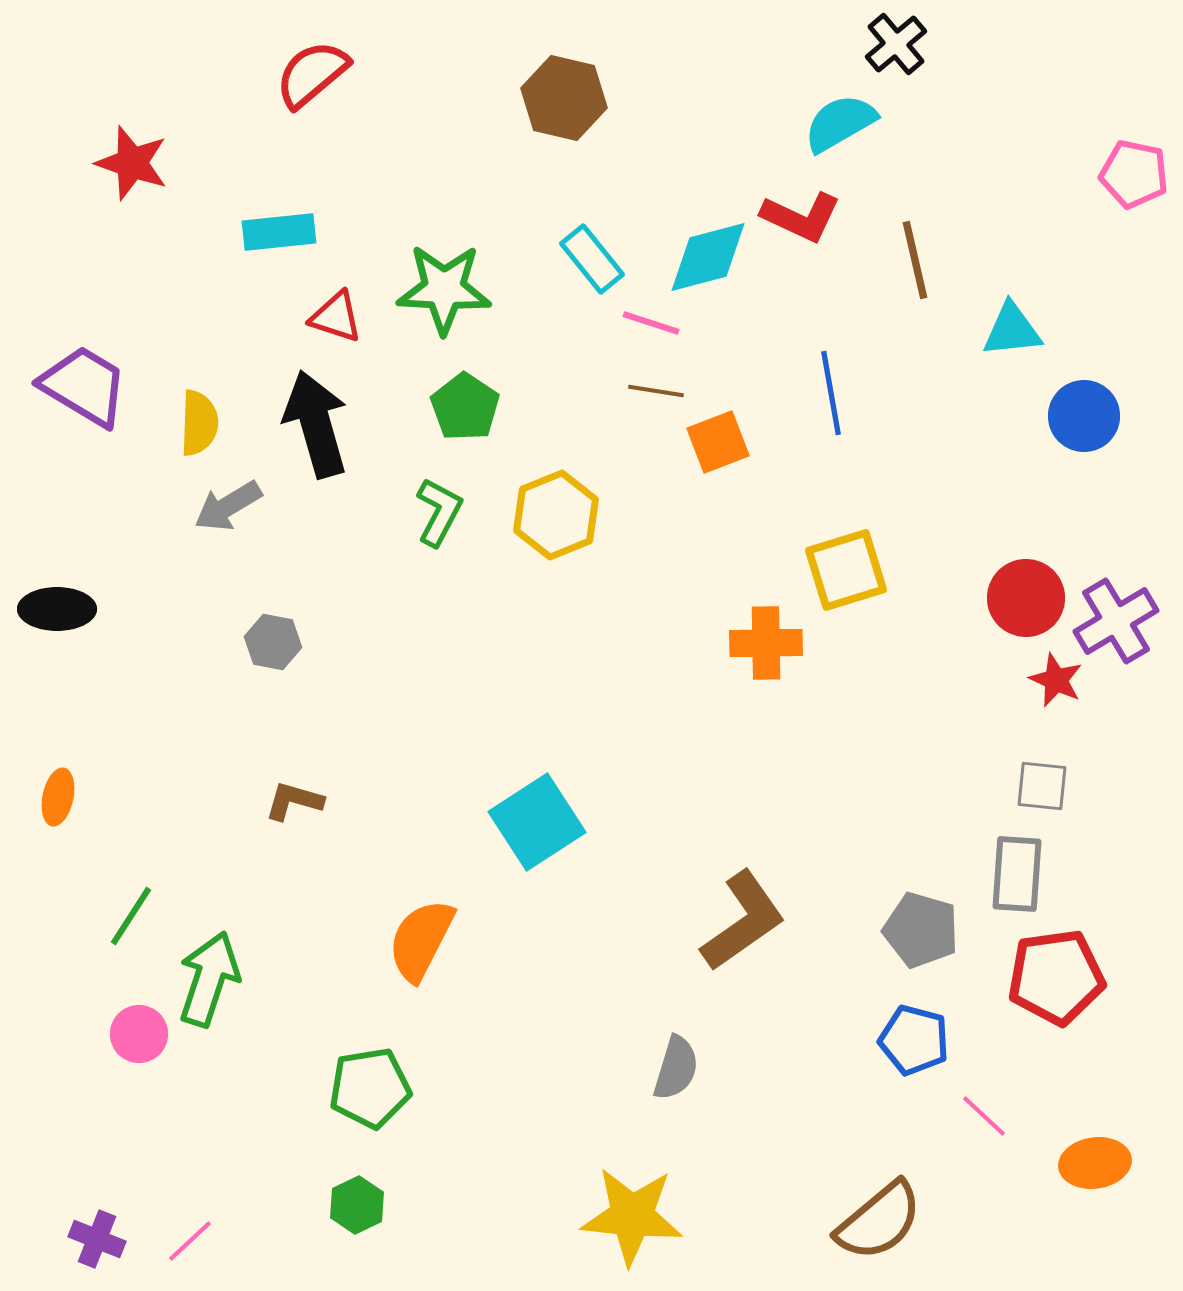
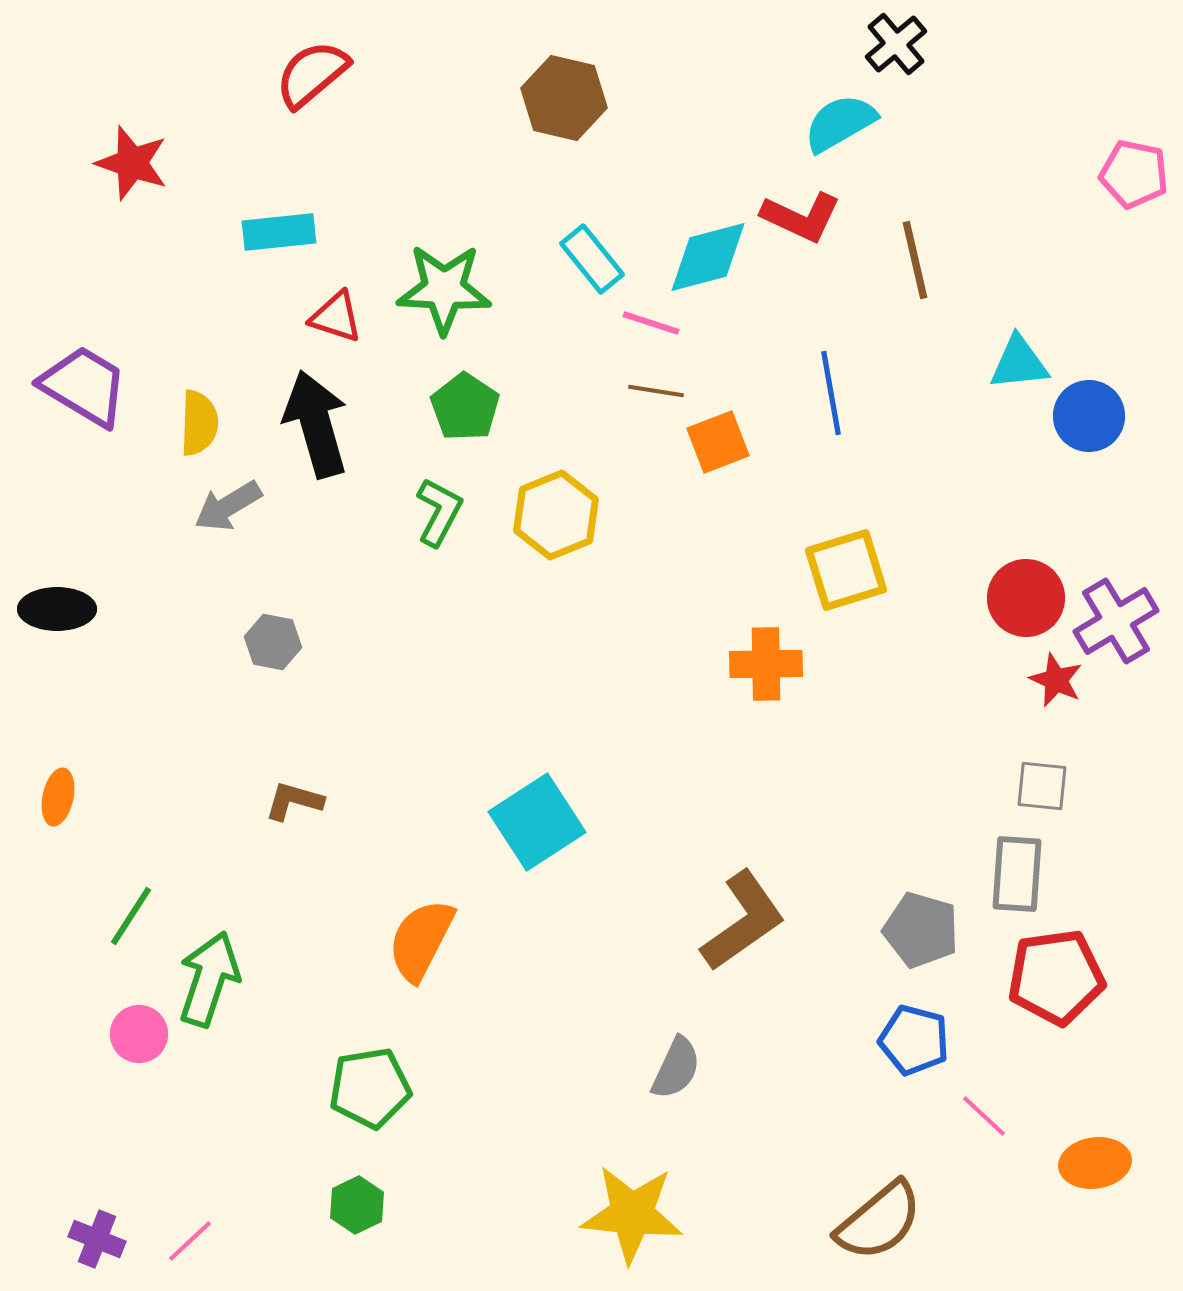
cyan triangle at (1012, 330): moved 7 px right, 33 px down
blue circle at (1084, 416): moved 5 px right
orange cross at (766, 643): moved 21 px down
gray semicircle at (676, 1068): rotated 8 degrees clockwise
yellow star at (632, 1216): moved 2 px up
